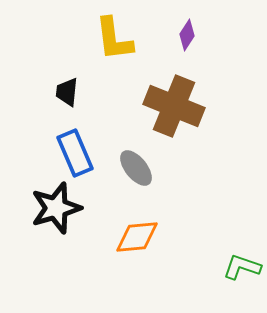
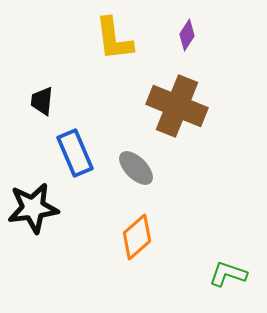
black trapezoid: moved 25 px left, 9 px down
brown cross: moved 3 px right
gray ellipse: rotated 6 degrees counterclockwise
black star: moved 23 px left; rotated 9 degrees clockwise
orange diamond: rotated 36 degrees counterclockwise
green L-shape: moved 14 px left, 7 px down
